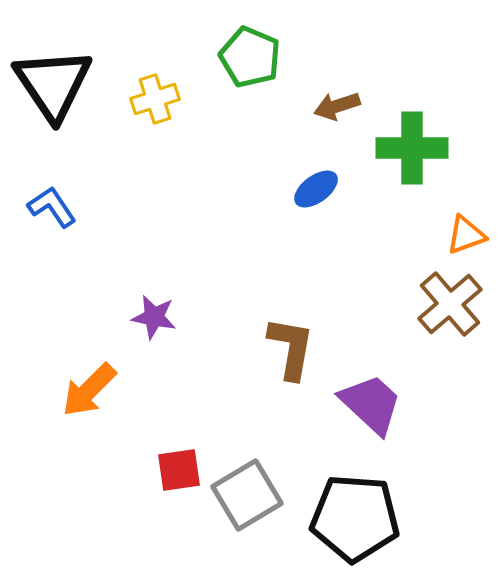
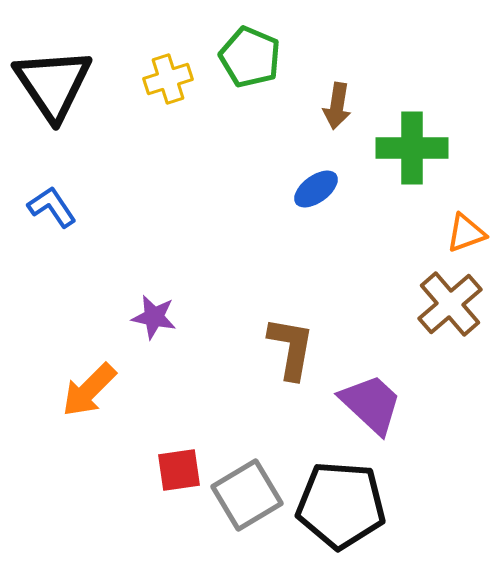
yellow cross: moved 13 px right, 20 px up
brown arrow: rotated 63 degrees counterclockwise
orange triangle: moved 2 px up
black pentagon: moved 14 px left, 13 px up
